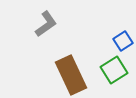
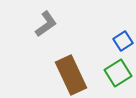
green square: moved 4 px right, 3 px down
